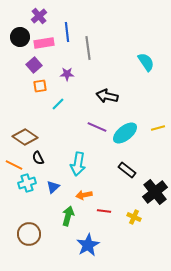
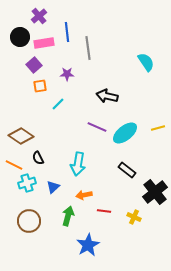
brown diamond: moved 4 px left, 1 px up
brown circle: moved 13 px up
